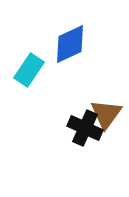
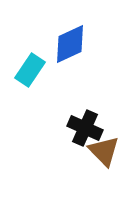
cyan rectangle: moved 1 px right
brown triangle: moved 2 px left, 37 px down; rotated 20 degrees counterclockwise
